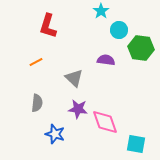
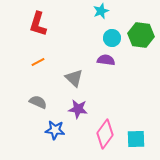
cyan star: rotated 14 degrees clockwise
red L-shape: moved 10 px left, 2 px up
cyan circle: moved 7 px left, 8 px down
green hexagon: moved 13 px up
orange line: moved 2 px right
gray semicircle: moved 1 px right, 1 px up; rotated 72 degrees counterclockwise
pink diamond: moved 12 px down; rotated 56 degrees clockwise
blue star: moved 4 px up; rotated 12 degrees counterclockwise
cyan square: moved 5 px up; rotated 12 degrees counterclockwise
